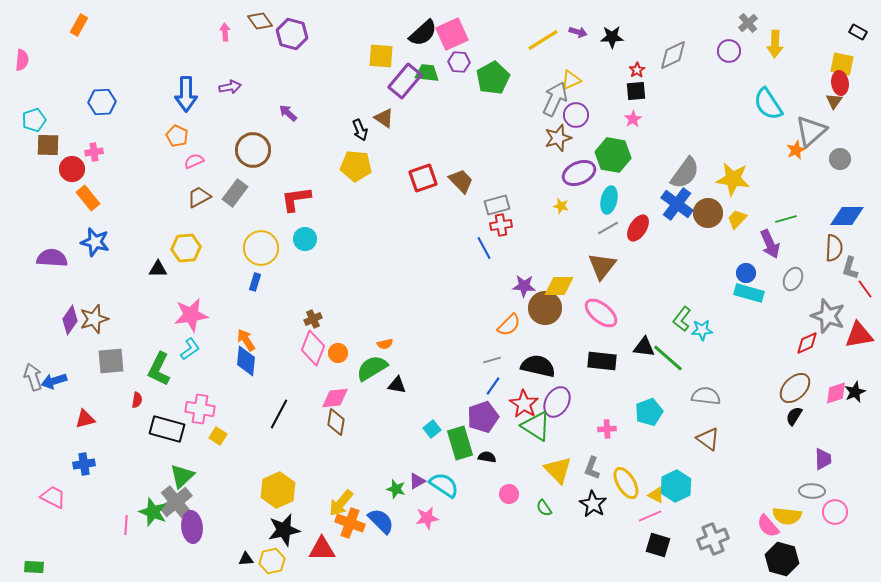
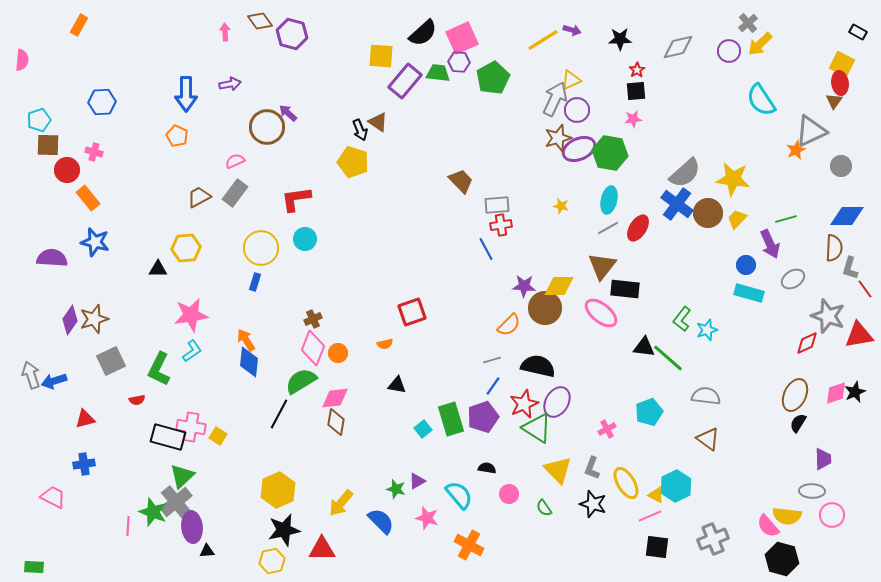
purple arrow at (578, 32): moved 6 px left, 2 px up
pink square at (452, 34): moved 10 px right, 4 px down
black star at (612, 37): moved 8 px right, 2 px down
yellow arrow at (775, 44): moved 15 px left; rotated 44 degrees clockwise
gray diamond at (673, 55): moved 5 px right, 8 px up; rotated 12 degrees clockwise
yellow square at (842, 64): rotated 15 degrees clockwise
green trapezoid at (427, 73): moved 11 px right
purple arrow at (230, 87): moved 3 px up
cyan semicircle at (768, 104): moved 7 px left, 4 px up
purple circle at (576, 115): moved 1 px right, 5 px up
brown triangle at (384, 118): moved 6 px left, 4 px down
pink star at (633, 119): rotated 24 degrees clockwise
cyan pentagon at (34, 120): moved 5 px right
gray triangle at (811, 131): rotated 16 degrees clockwise
brown circle at (253, 150): moved 14 px right, 23 px up
pink cross at (94, 152): rotated 24 degrees clockwise
green hexagon at (613, 155): moved 3 px left, 2 px up
gray circle at (840, 159): moved 1 px right, 7 px down
pink semicircle at (194, 161): moved 41 px right
yellow pentagon at (356, 166): moved 3 px left, 4 px up; rotated 12 degrees clockwise
red circle at (72, 169): moved 5 px left, 1 px down
purple ellipse at (579, 173): moved 24 px up
gray semicircle at (685, 173): rotated 12 degrees clockwise
red square at (423, 178): moved 11 px left, 134 px down
gray rectangle at (497, 205): rotated 10 degrees clockwise
blue line at (484, 248): moved 2 px right, 1 px down
blue circle at (746, 273): moved 8 px up
gray ellipse at (793, 279): rotated 30 degrees clockwise
cyan star at (702, 330): moved 5 px right; rotated 15 degrees counterclockwise
cyan L-shape at (190, 349): moved 2 px right, 2 px down
gray square at (111, 361): rotated 20 degrees counterclockwise
blue diamond at (246, 361): moved 3 px right, 1 px down
black rectangle at (602, 361): moved 23 px right, 72 px up
green semicircle at (372, 368): moved 71 px left, 13 px down
gray arrow at (33, 377): moved 2 px left, 2 px up
brown ellipse at (795, 388): moved 7 px down; rotated 20 degrees counterclockwise
red semicircle at (137, 400): rotated 70 degrees clockwise
red star at (524, 404): rotated 16 degrees clockwise
pink cross at (200, 409): moved 9 px left, 18 px down
black semicircle at (794, 416): moved 4 px right, 7 px down
green triangle at (536, 426): moved 1 px right, 2 px down
black rectangle at (167, 429): moved 1 px right, 8 px down
cyan square at (432, 429): moved 9 px left
pink cross at (607, 429): rotated 24 degrees counterclockwise
green rectangle at (460, 443): moved 9 px left, 24 px up
black semicircle at (487, 457): moved 11 px down
cyan semicircle at (444, 485): moved 15 px right, 10 px down; rotated 16 degrees clockwise
black star at (593, 504): rotated 12 degrees counterclockwise
pink circle at (835, 512): moved 3 px left, 3 px down
pink star at (427, 518): rotated 25 degrees clockwise
orange cross at (350, 523): moved 119 px right, 22 px down; rotated 8 degrees clockwise
pink line at (126, 525): moved 2 px right, 1 px down
black square at (658, 545): moved 1 px left, 2 px down; rotated 10 degrees counterclockwise
black triangle at (246, 559): moved 39 px left, 8 px up
